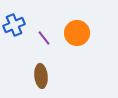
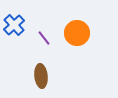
blue cross: rotated 20 degrees counterclockwise
